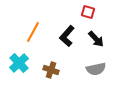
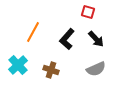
black L-shape: moved 3 px down
cyan cross: moved 1 px left, 2 px down
gray semicircle: rotated 12 degrees counterclockwise
